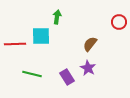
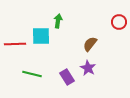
green arrow: moved 1 px right, 4 px down
